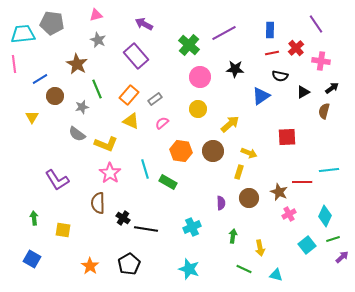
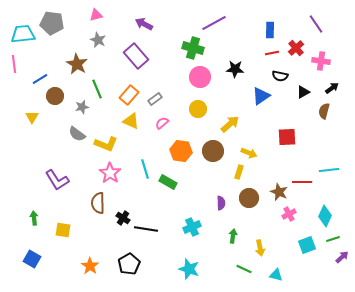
purple line at (224, 33): moved 10 px left, 10 px up
green cross at (189, 45): moved 4 px right, 3 px down; rotated 25 degrees counterclockwise
cyan square at (307, 245): rotated 18 degrees clockwise
